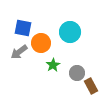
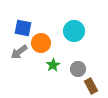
cyan circle: moved 4 px right, 1 px up
gray circle: moved 1 px right, 4 px up
